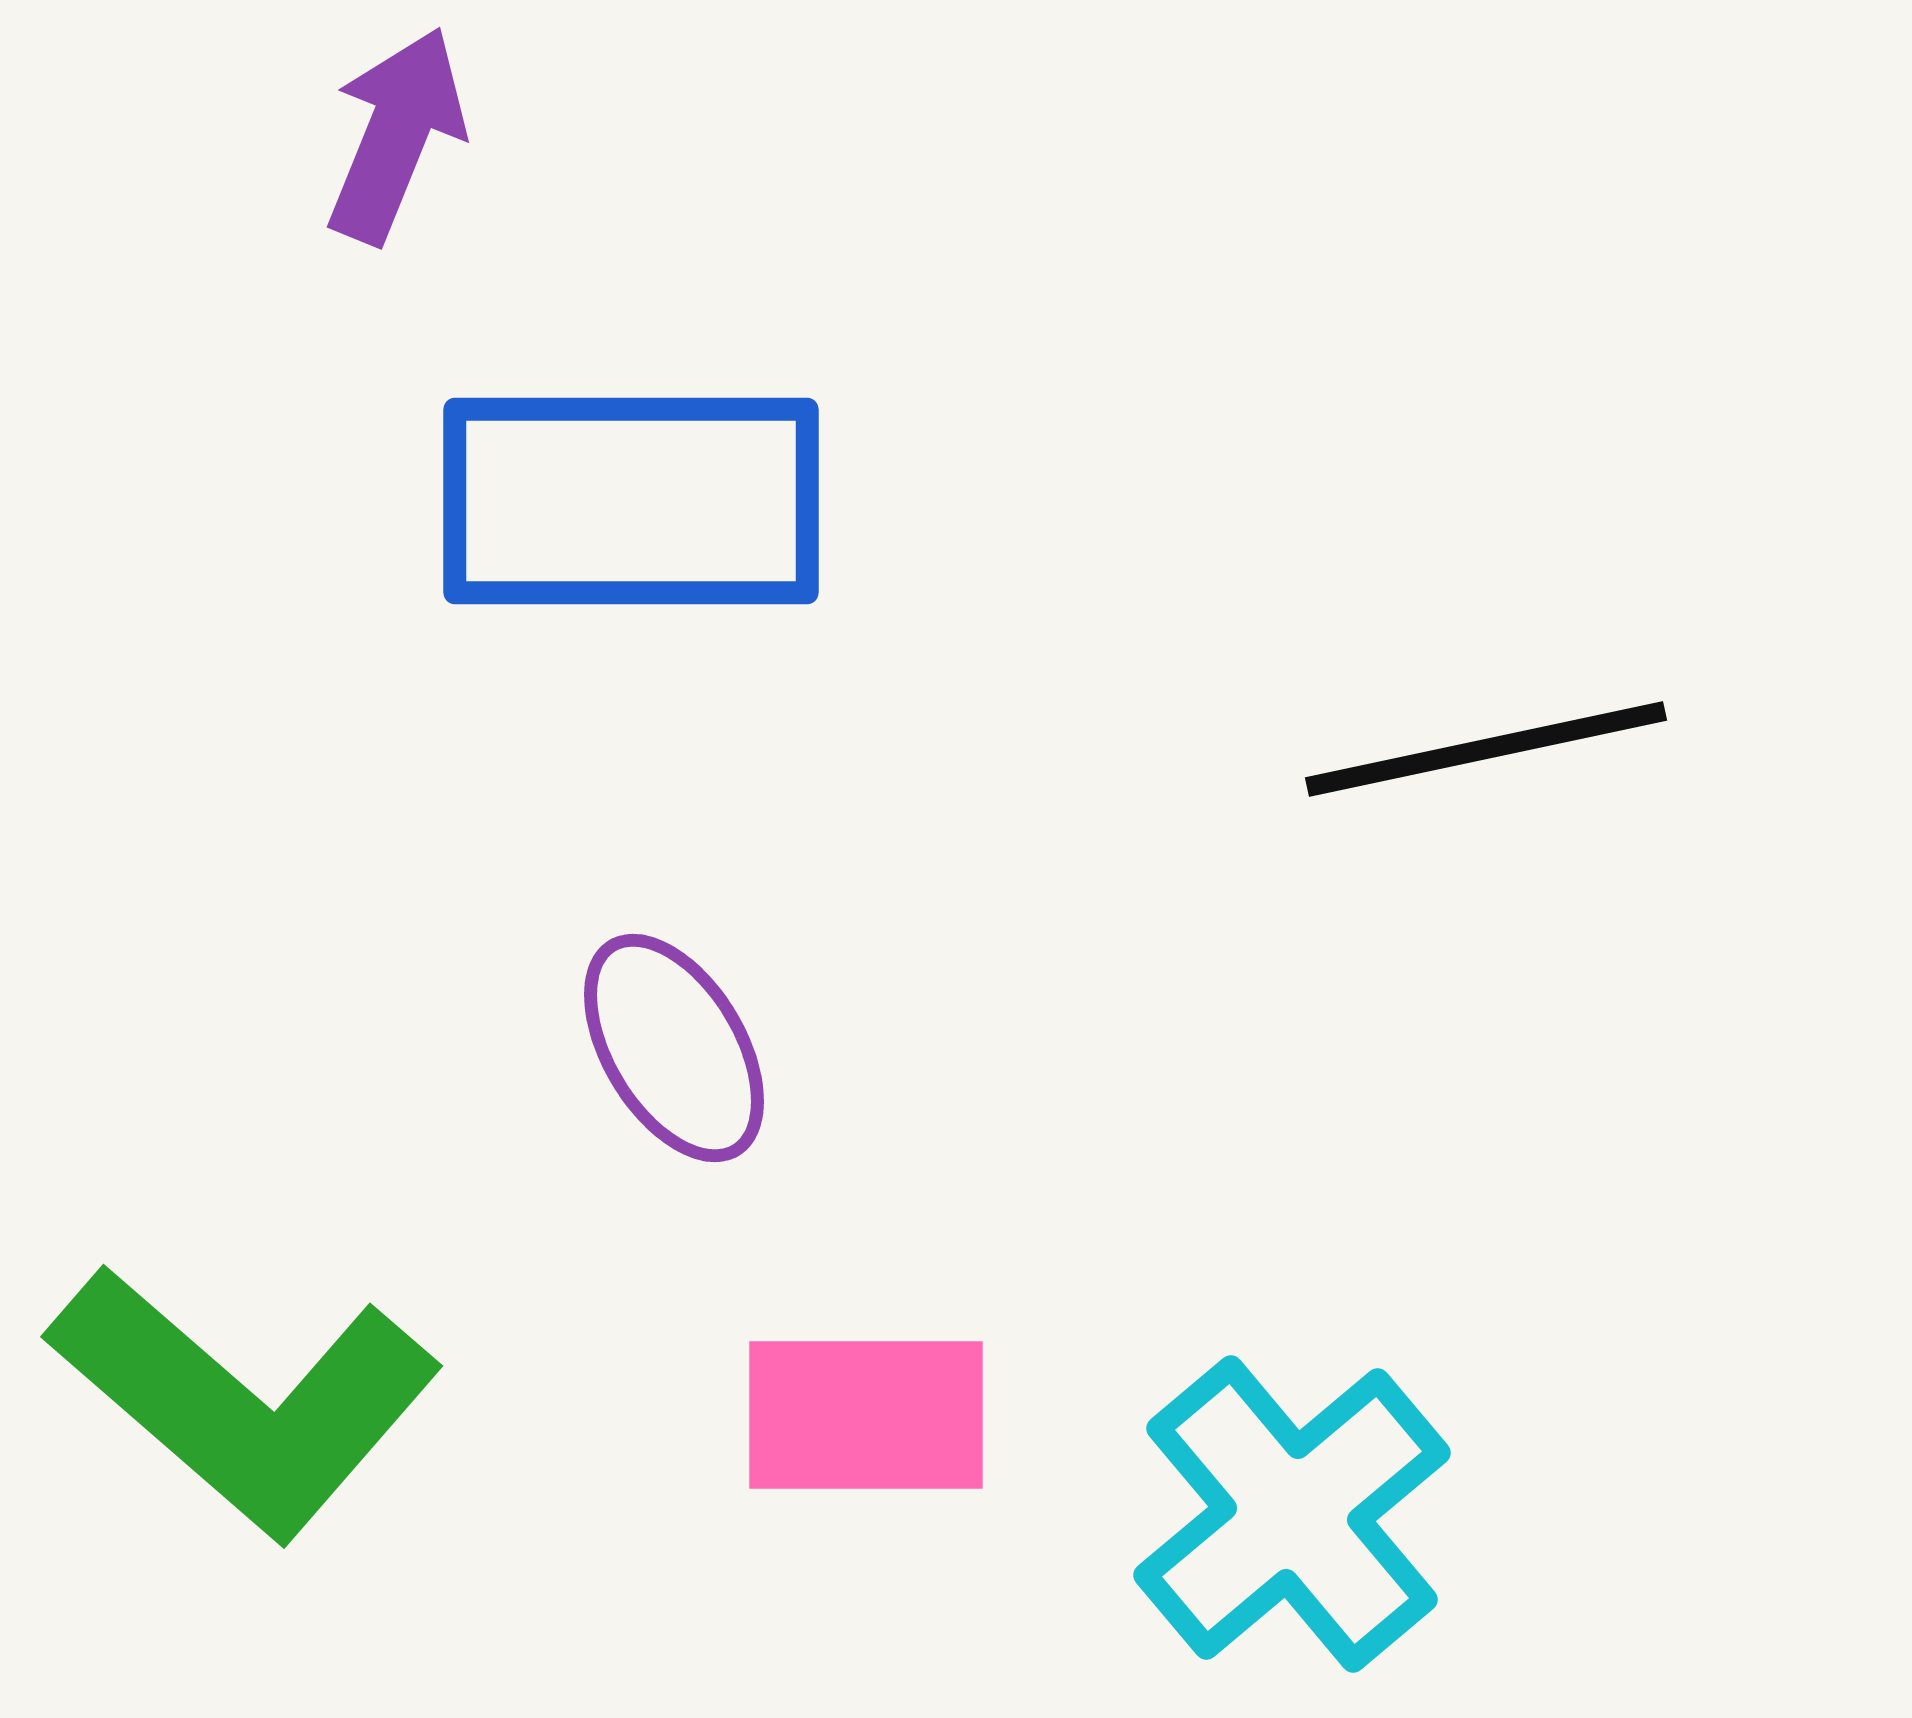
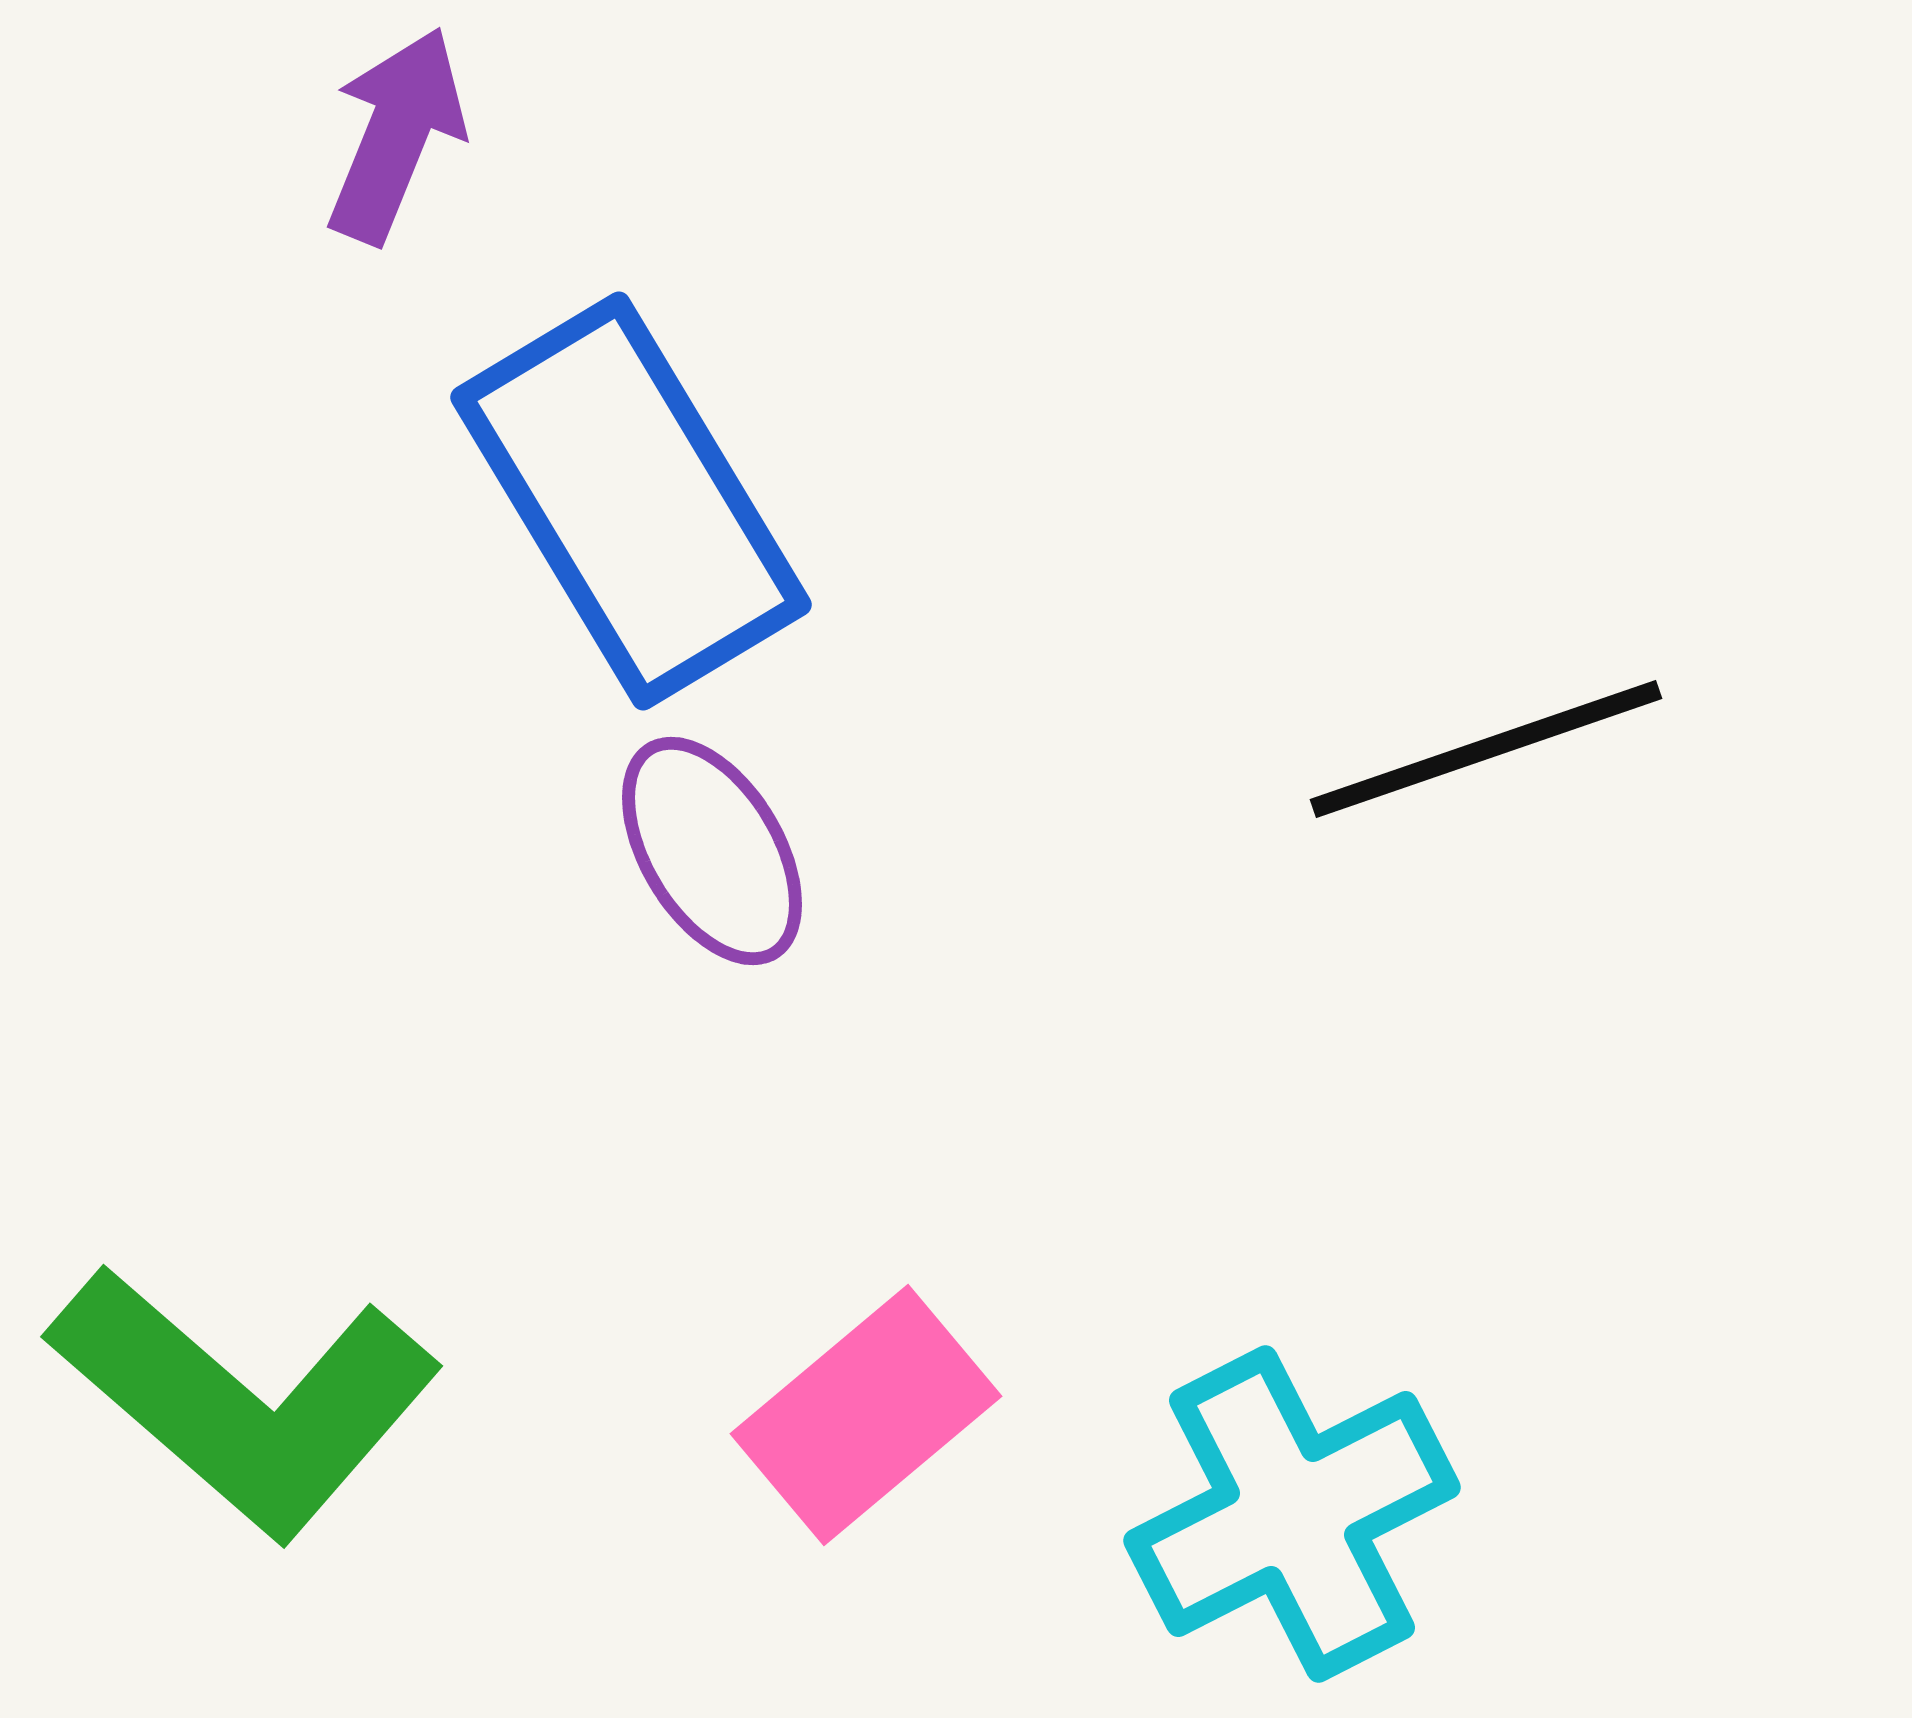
blue rectangle: rotated 59 degrees clockwise
black line: rotated 7 degrees counterclockwise
purple ellipse: moved 38 px right, 197 px up
pink rectangle: rotated 40 degrees counterclockwise
cyan cross: rotated 13 degrees clockwise
